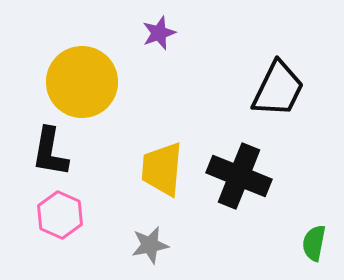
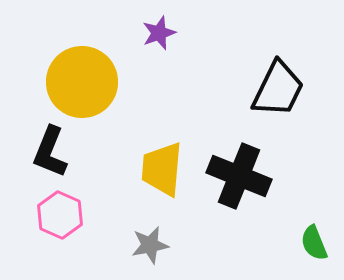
black L-shape: rotated 12 degrees clockwise
green semicircle: rotated 33 degrees counterclockwise
